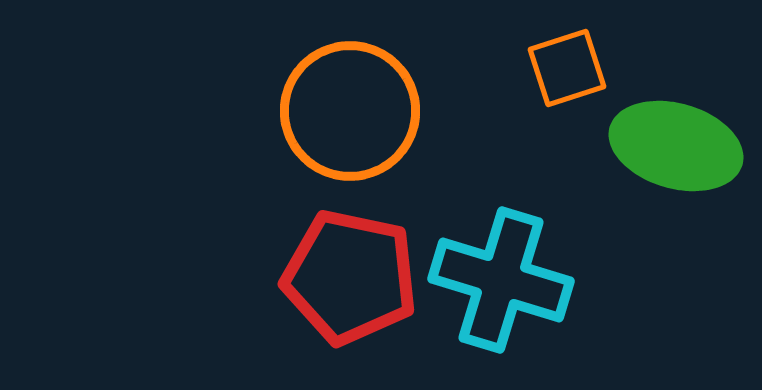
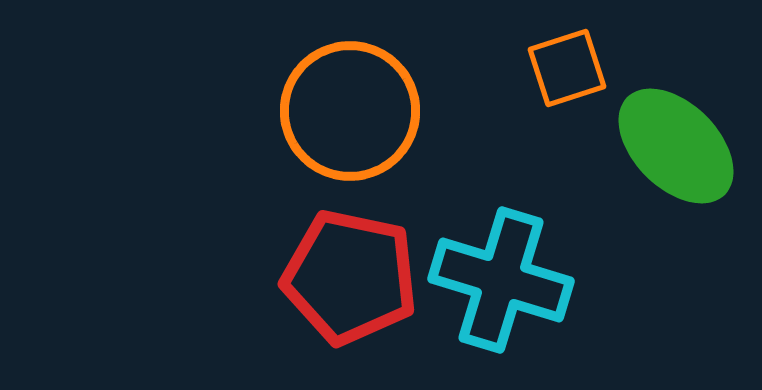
green ellipse: rotated 29 degrees clockwise
